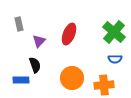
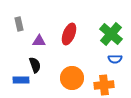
green cross: moved 3 px left, 2 px down
purple triangle: rotated 48 degrees clockwise
